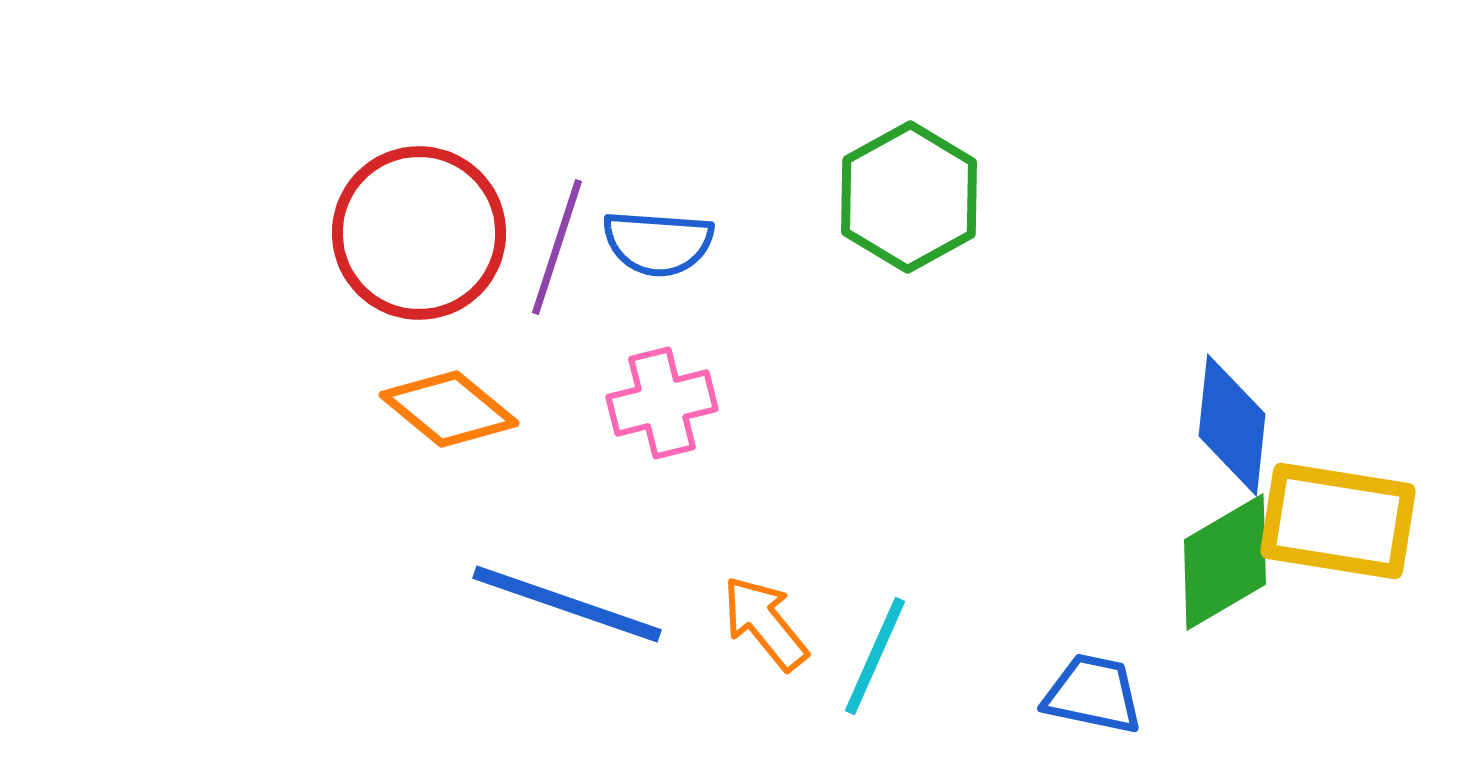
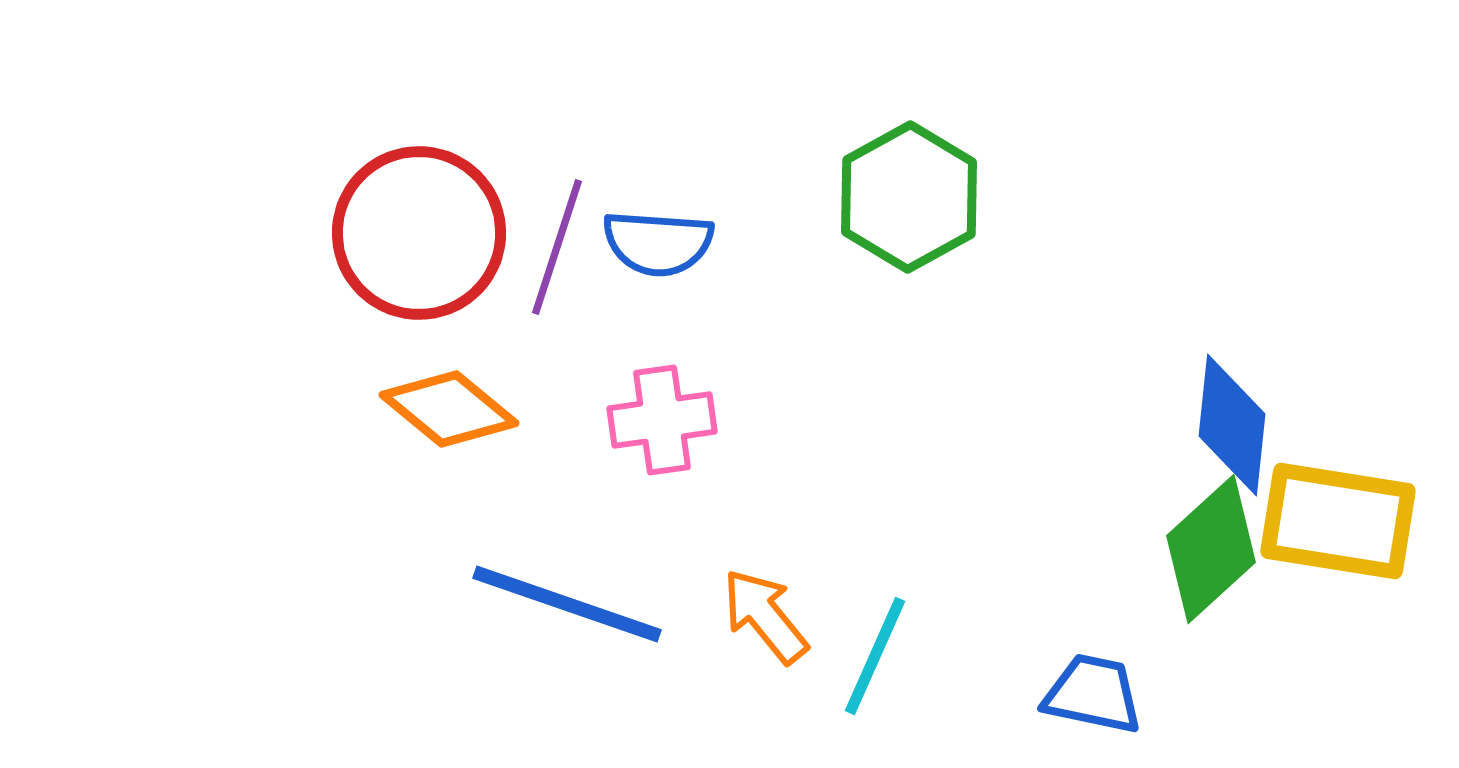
pink cross: moved 17 px down; rotated 6 degrees clockwise
green diamond: moved 14 px left, 13 px up; rotated 12 degrees counterclockwise
orange arrow: moved 7 px up
